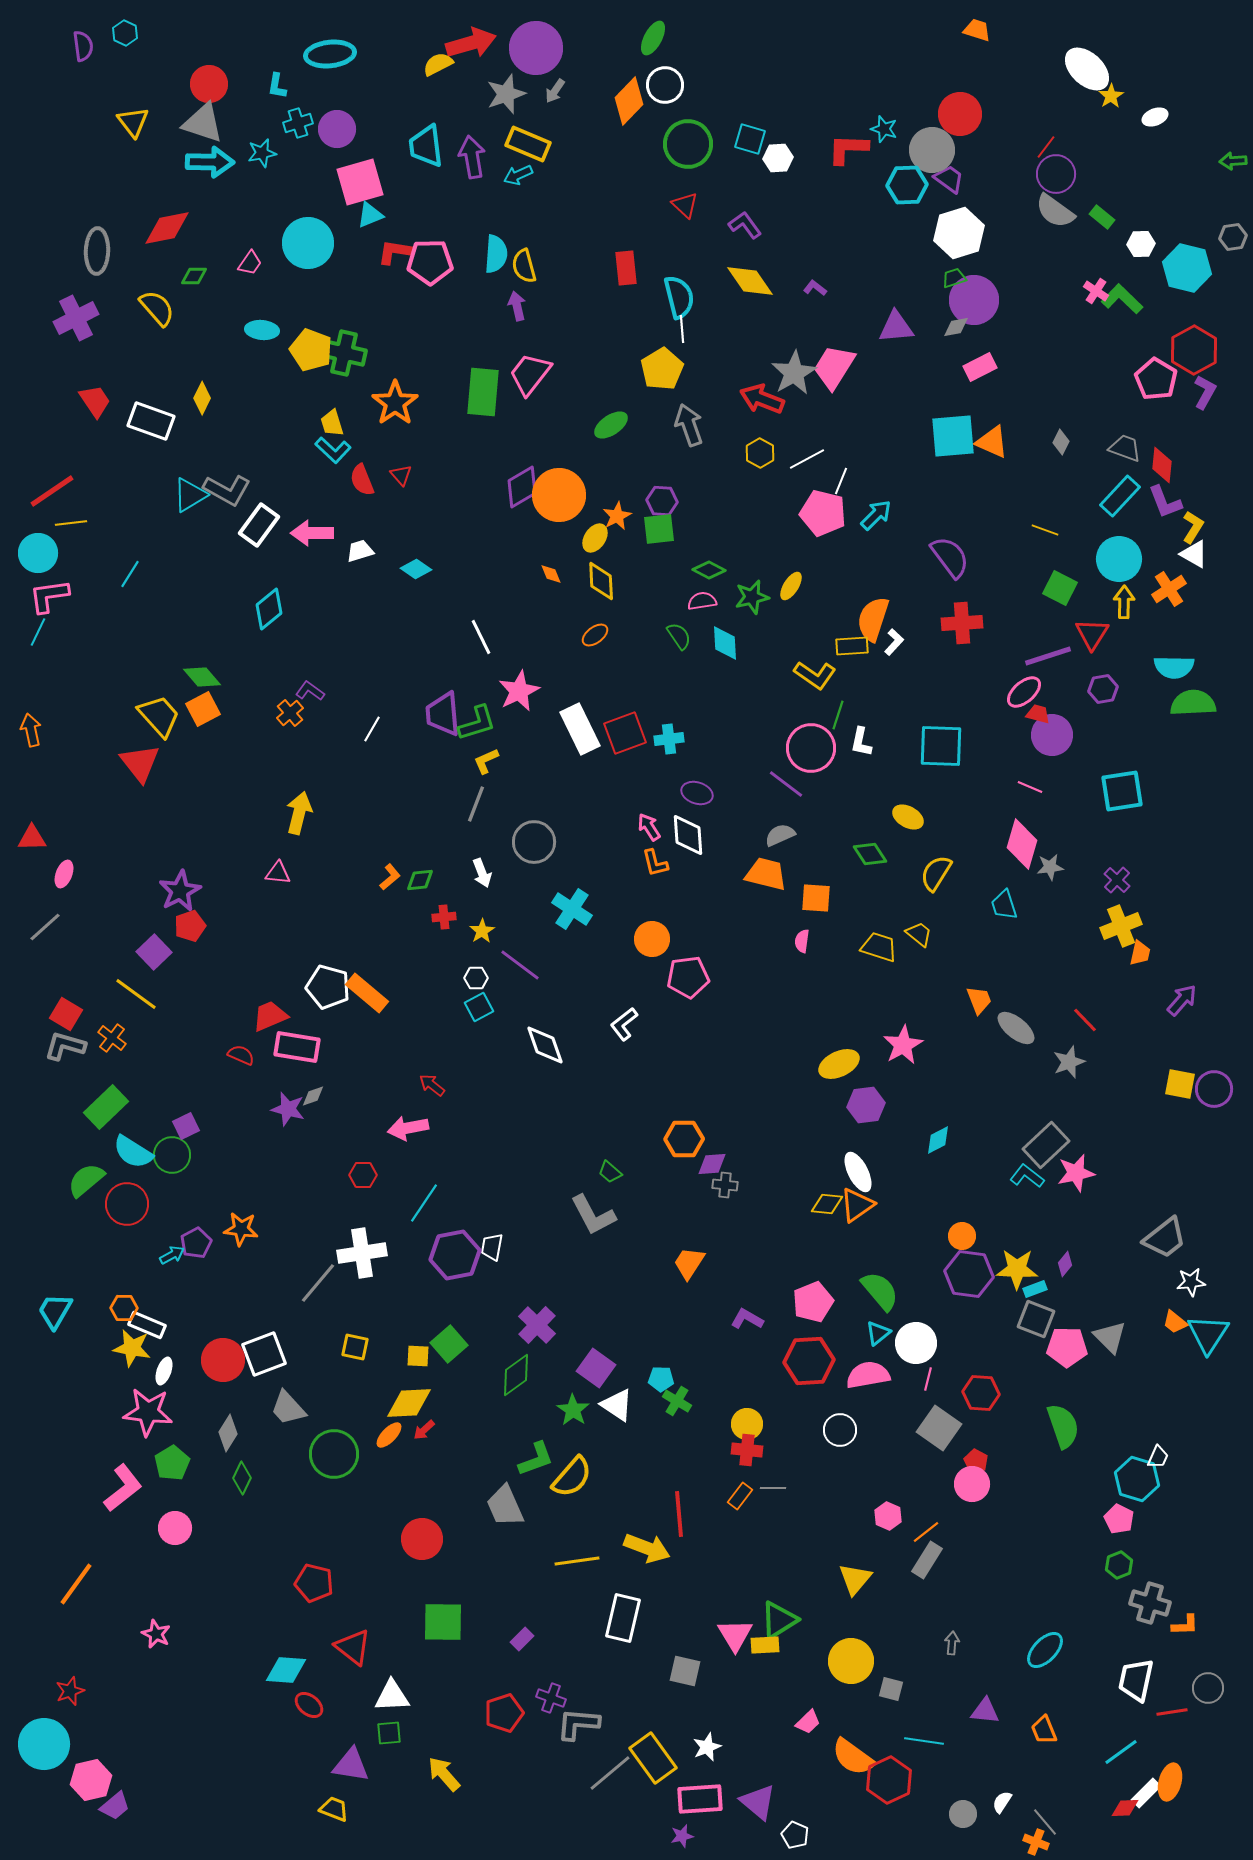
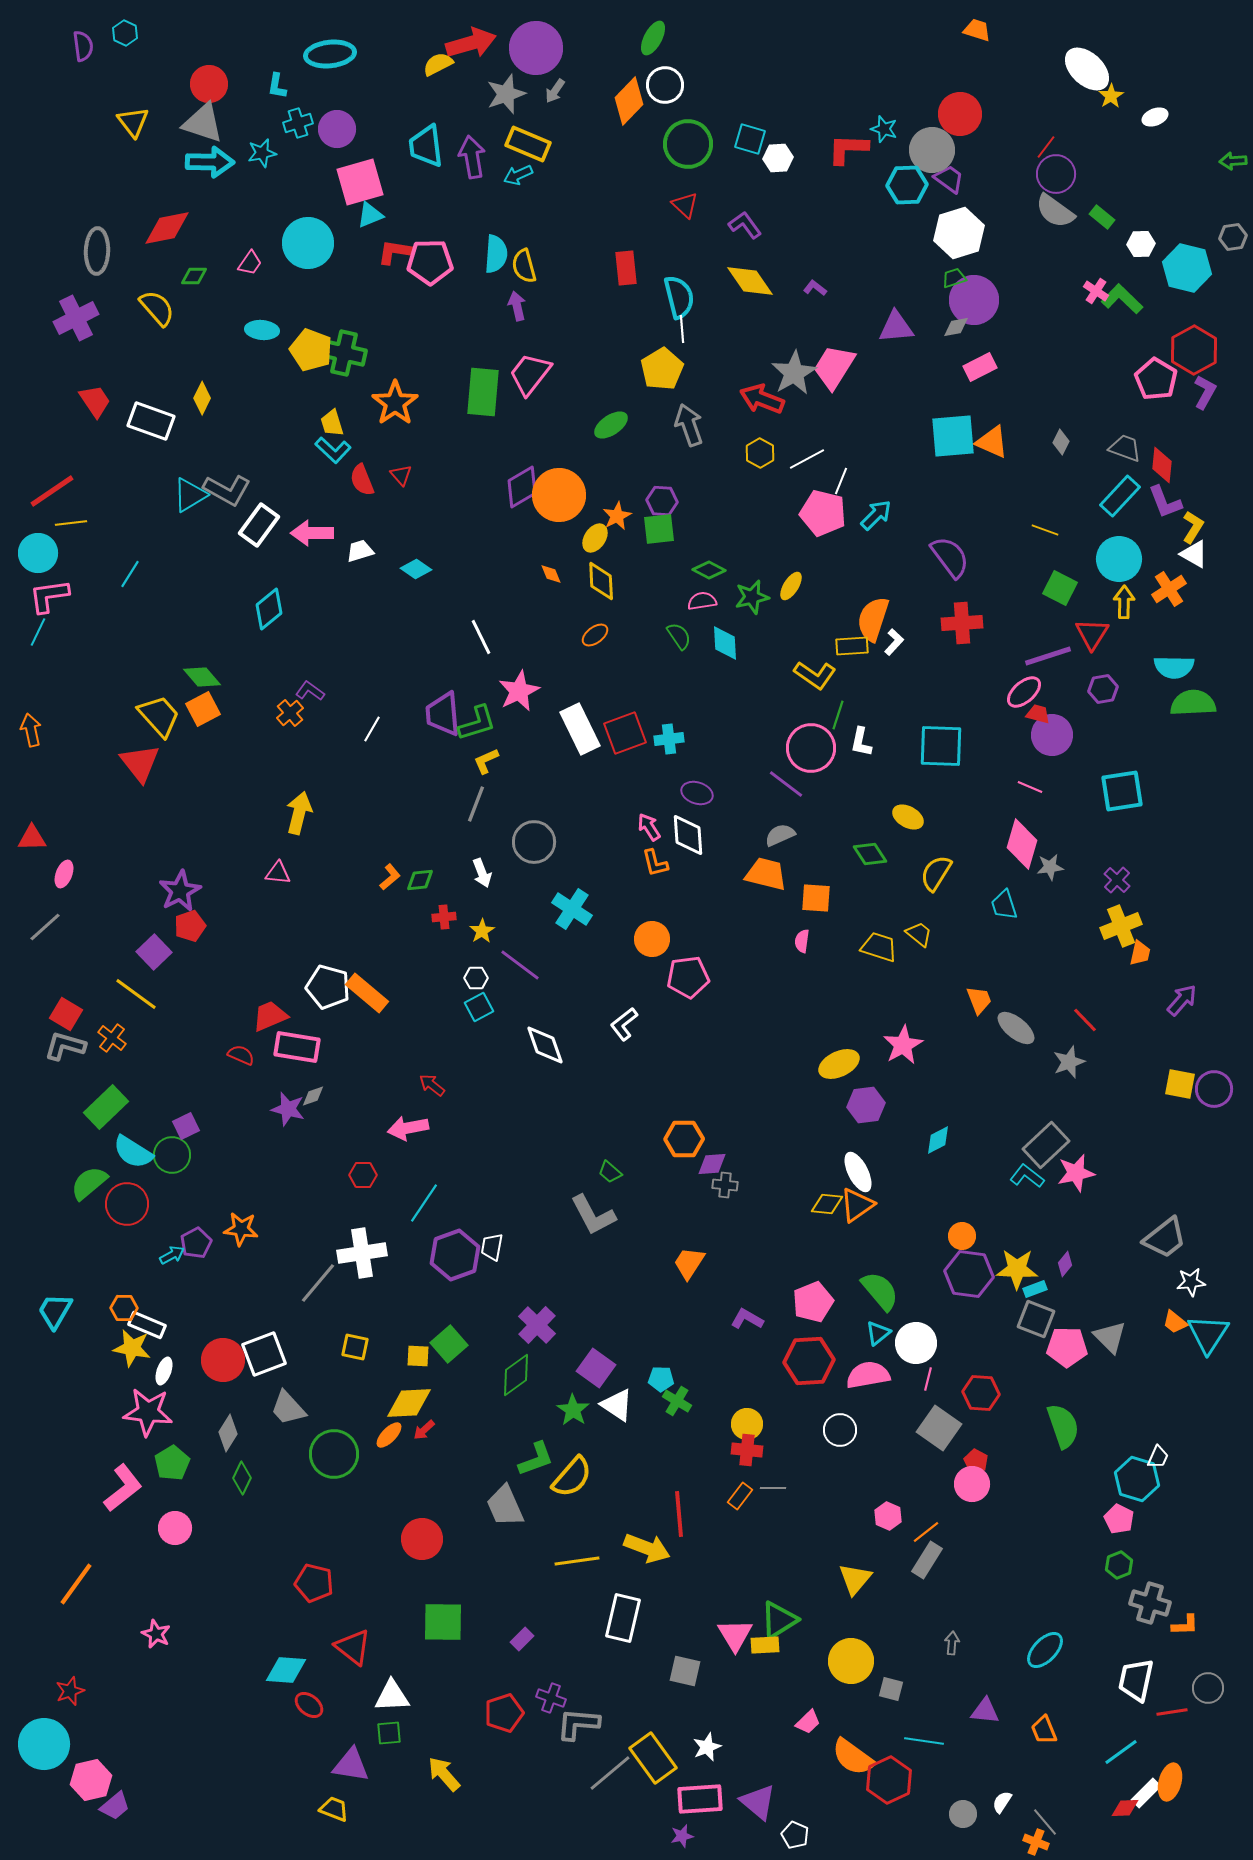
green semicircle at (86, 1180): moved 3 px right, 3 px down
purple hexagon at (455, 1255): rotated 9 degrees counterclockwise
